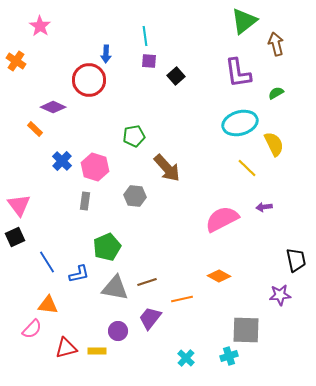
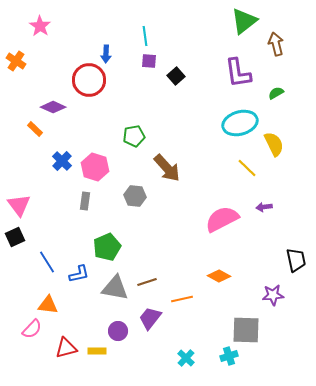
purple star at (280, 295): moved 7 px left
